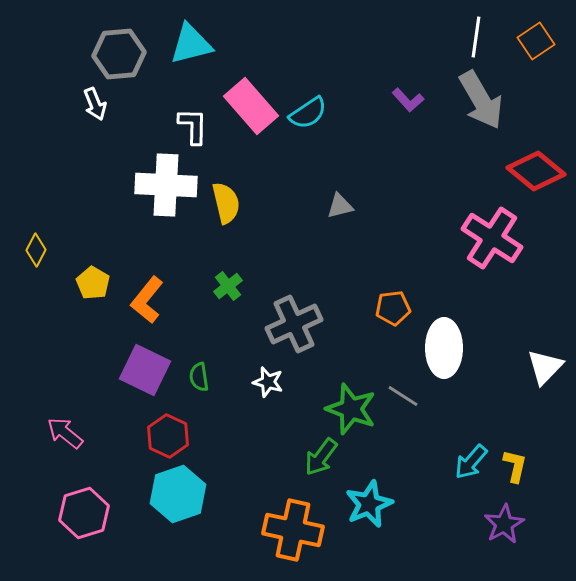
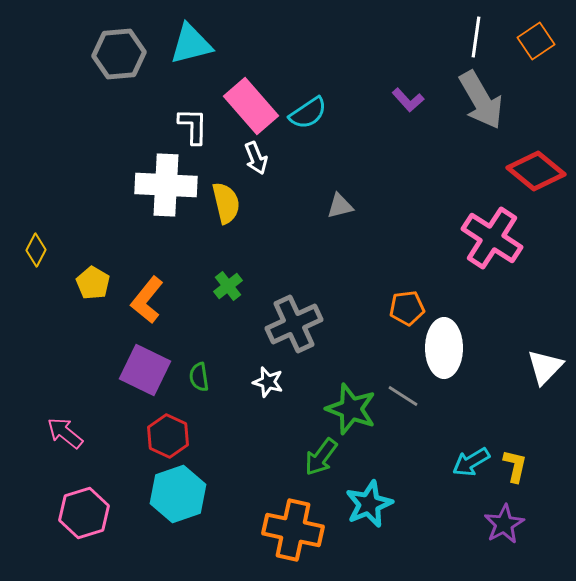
white arrow: moved 161 px right, 54 px down
orange pentagon: moved 14 px right
cyan arrow: rotated 18 degrees clockwise
